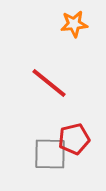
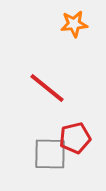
red line: moved 2 px left, 5 px down
red pentagon: moved 1 px right, 1 px up
